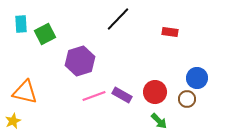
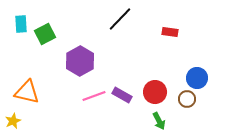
black line: moved 2 px right
purple hexagon: rotated 12 degrees counterclockwise
orange triangle: moved 2 px right
green arrow: rotated 18 degrees clockwise
